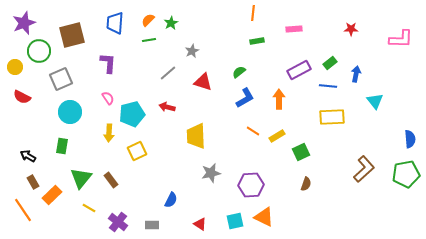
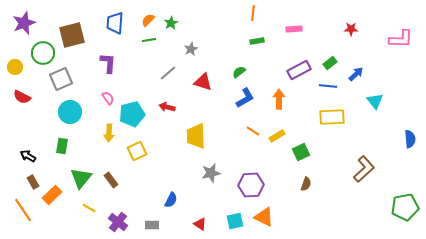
green circle at (39, 51): moved 4 px right, 2 px down
gray star at (192, 51): moved 1 px left, 2 px up
blue arrow at (356, 74): rotated 35 degrees clockwise
green pentagon at (406, 174): moved 1 px left, 33 px down
